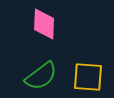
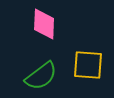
yellow square: moved 12 px up
